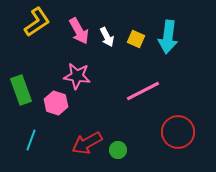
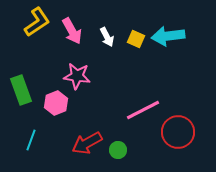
pink arrow: moved 7 px left
cyan arrow: moved 1 px up; rotated 76 degrees clockwise
pink line: moved 19 px down
pink hexagon: rotated 20 degrees clockwise
